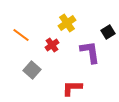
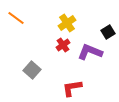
orange line: moved 5 px left, 17 px up
red cross: moved 11 px right
purple L-shape: rotated 60 degrees counterclockwise
red L-shape: rotated 10 degrees counterclockwise
